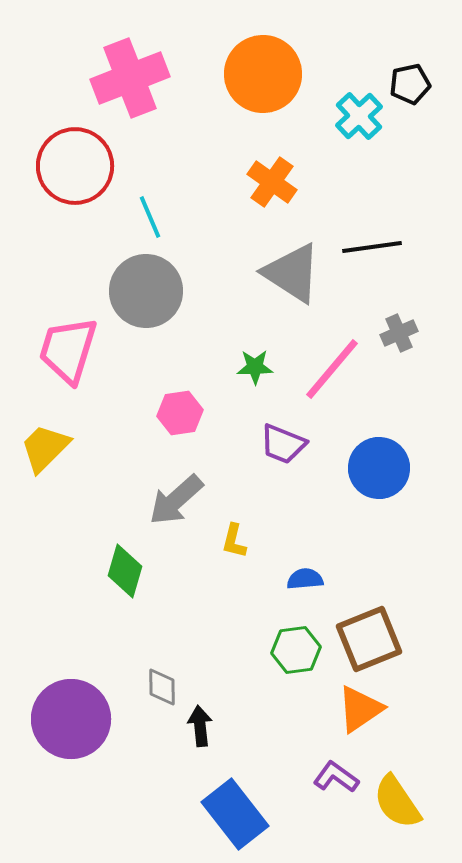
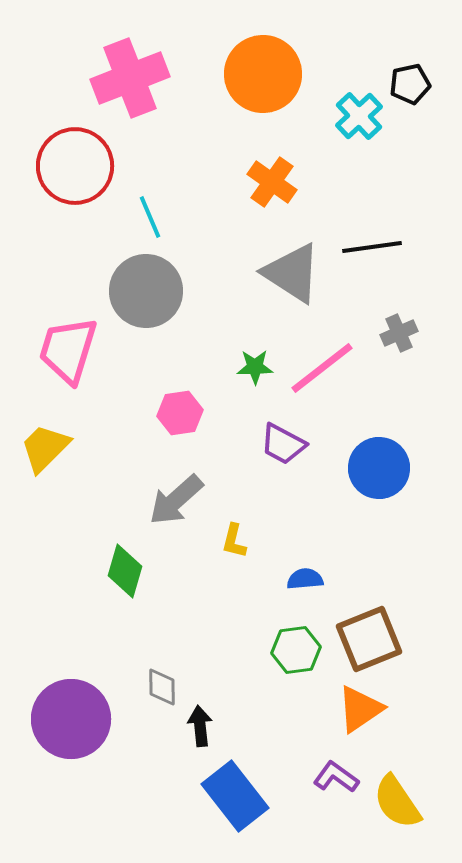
pink line: moved 10 px left, 1 px up; rotated 12 degrees clockwise
purple trapezoid: rotated 6 degrees clockwise
blue rectangle: moved 18 px up
